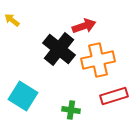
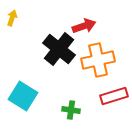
yellow arrow: moved 2 px up; rotated 70 degrees clockwise
